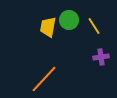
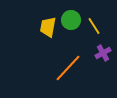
green circle: moved 2 px right
purple cross: moved 2 px right, 4 px up; rotated 21 degrees counterclockwise
orange line: moved 24 px right, 11 px up
